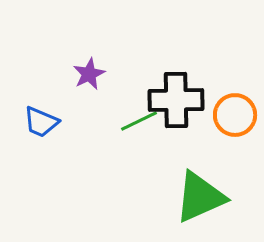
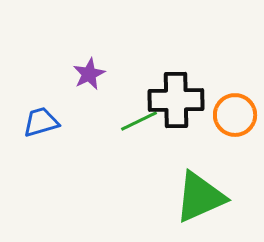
blue trapezoid: rotated 141 degrees clockwise
